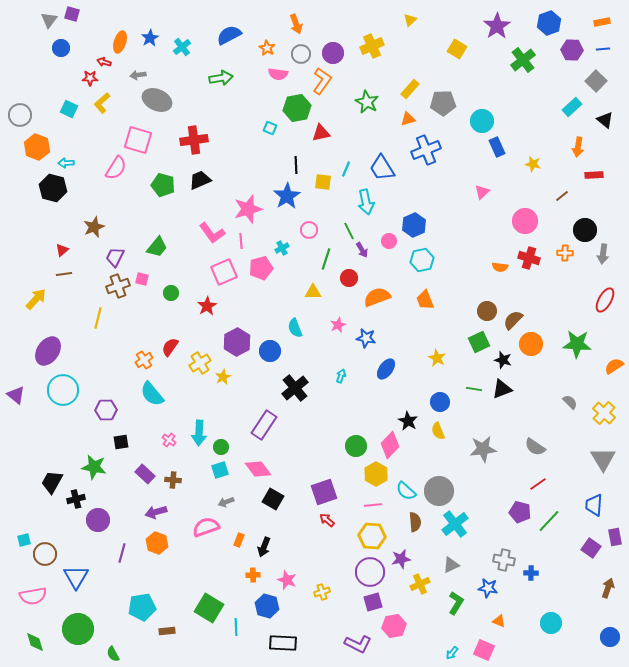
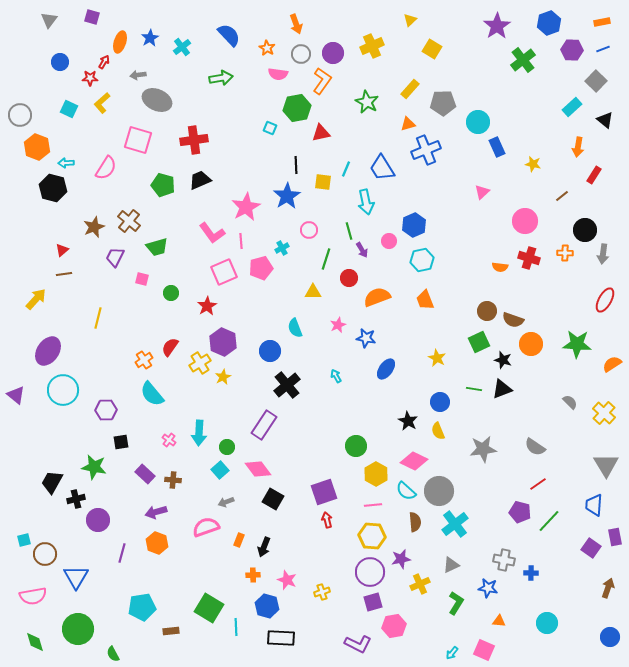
purple square at (72, 14): moved 20 px right, 3 px down
blue semicircle at (229, 35): rotated 75 degrees clockwise
blue circle at (61, 48): moved 1 px left, 14 px down
yellow square at (457, 49): moved 25 px left
blue line at (603, 49): rotated 16 degrees counterclockwise
red arrow at (104, 62): rotated 104 degrees clockwise
orange triangle at (408, 119): moved 5 px down
cyan circle at (482, 121): moved 4 px left, 1 px down
pink semicircle at (116, 168): moved 10 px left
red rectangle at (594, 175): rotated 54 degrees counterclockwise
pink star at (248, 209): moved 2 px left, 2 px up; rotated 12 degrees counterclockwise
green line at (349, 231): rotated 12 degrees clockwise
green trapezoid at (157, 247): rotated 35 degrees clockwise
brown cross at (118, 286): moved 11 px right, 65 px up; rotated 30 degrees counterclockwise
brown semicircle at (513, 320): rotated 115 degrees counterclockwise
purple hexagon at (237, 342): moved 14 px left; rotated 8 degrees counterclockwise
orange semicircle at (614, 366): moved 2 px left, 2 px up
cyan arrow at (341, 376): moved 5 px left; rotated 48 degrees counterclockwise
black cross at (295, 388): moved 8 px left, 3 px up
pink diamond at (390, 445): moved 24 px right, 16 px down; rotated 72 degrees clockwise
green circle at (221, 447): moved 6 px right
gray triangle at (603, 459): moved 3 px right, 6 px down
cyan square at (220, 470): rotated 24 degrees counterclockwise
red arrow at (327, 520): rotated 35 degrees clockwise
orange triangle at (499, 621): rotated 16 degrees counterclockwise
cyan circle at (551, 623): moved 4 px left
brown rectangle at (167, 631): moved 4 px right
black rectangle at (283, 643): moved 2 px left, 5 px up
